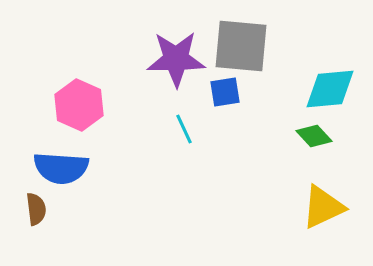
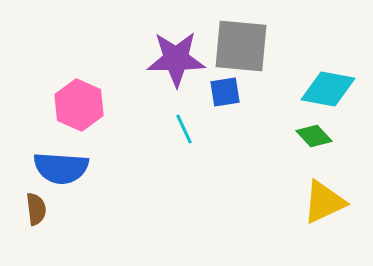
cyan diamond: moved 2 px left; rotated 16 degrees clockwise
yellow triangle: moved 1 px right, 5 px up
